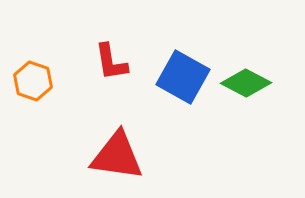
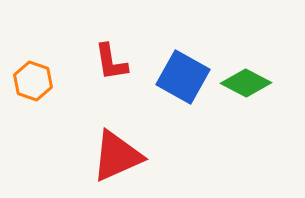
red triangle: rotated 32 degrees counterclockwise
